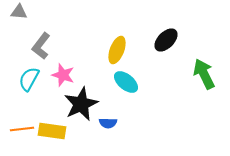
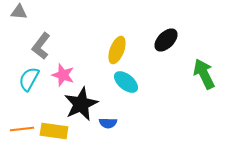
yellow rectangle: moved 2 px right
